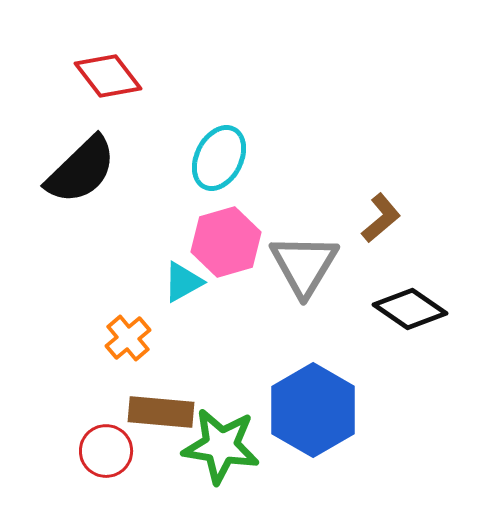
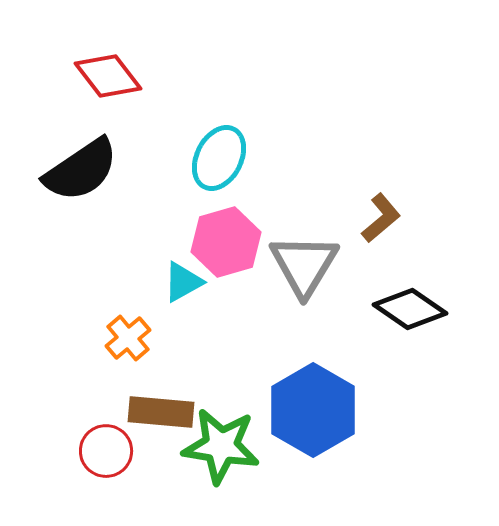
black semicircle: rotated 10 degrees clockwise
